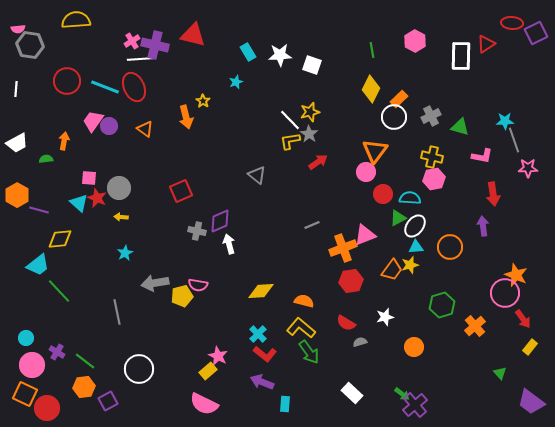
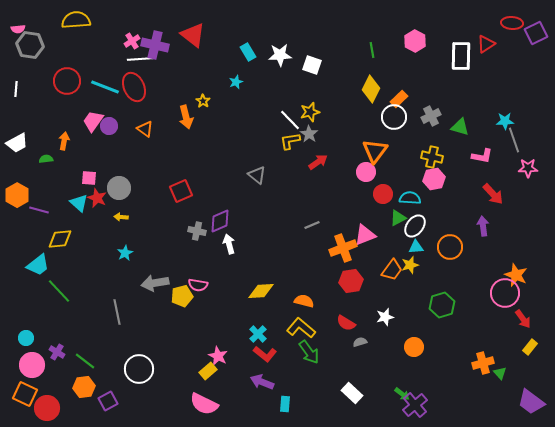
red triangle at (193, 35): rotated 24 degrees clockwise
red arrow at (493, 194): rotated 35 degrees counterclockwise
orange cross at (475, 326): moved 8 px right, 37 px down; rotated 25 degrees clockwise
